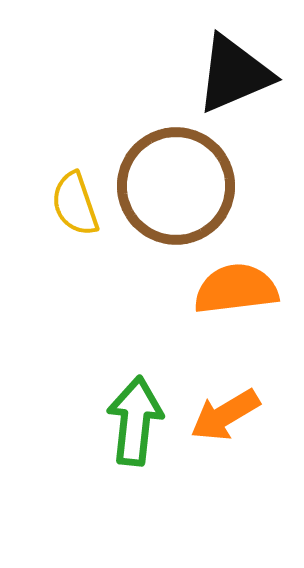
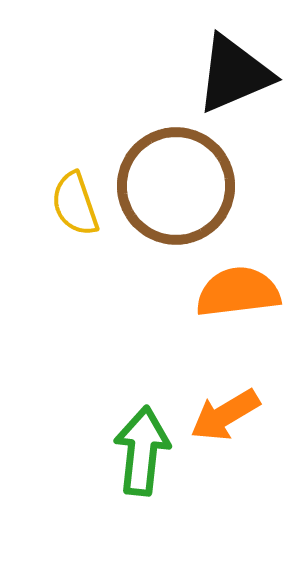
orange semicircle: moved 2 px right, 3 px down
green arrow: moved 7 px right, 30 px down
